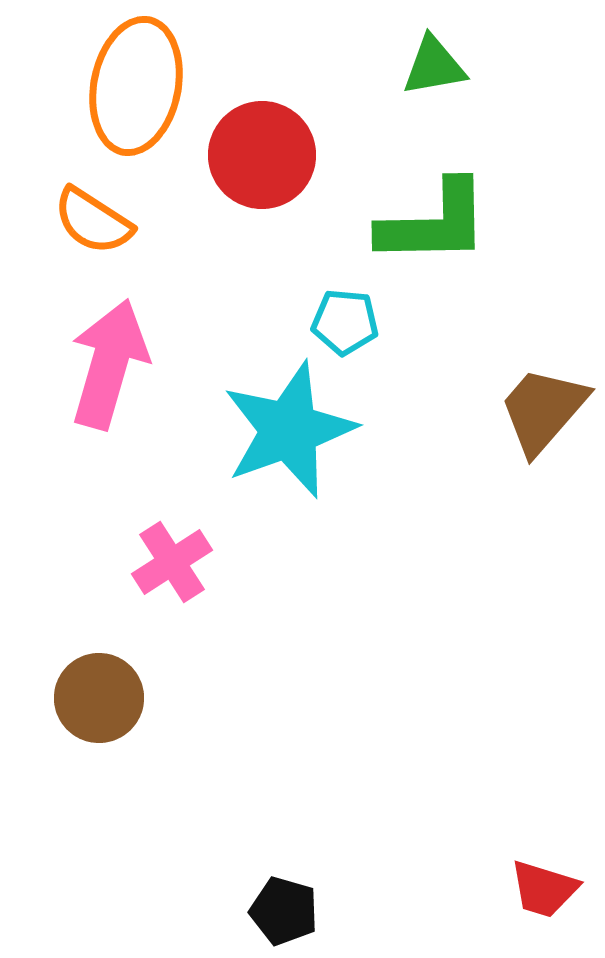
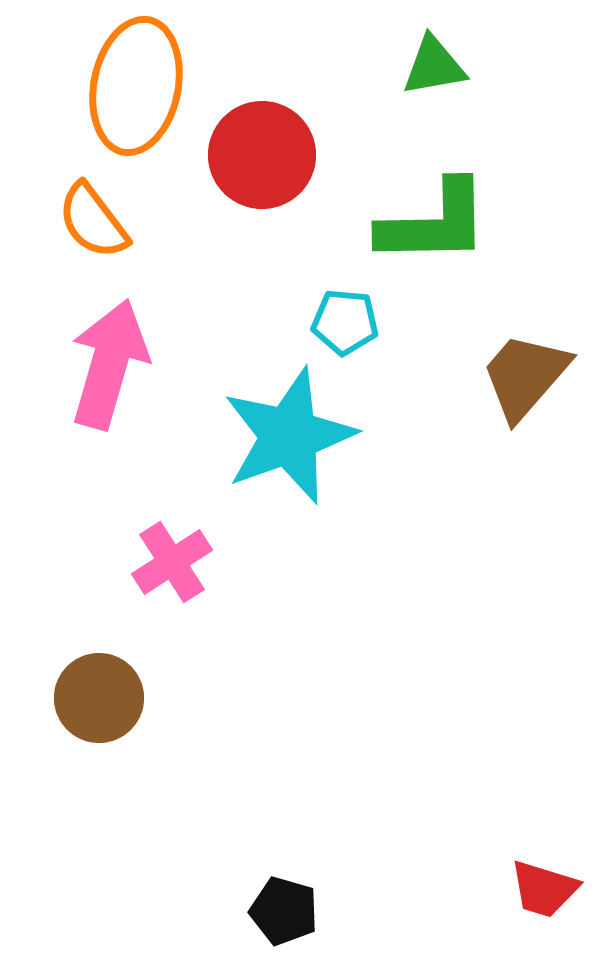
orange semicircle: rotated 20 degrees clockwise
brown trapezoid: moved 18 px left, 34 px up
cyan star: moved 6 px down
